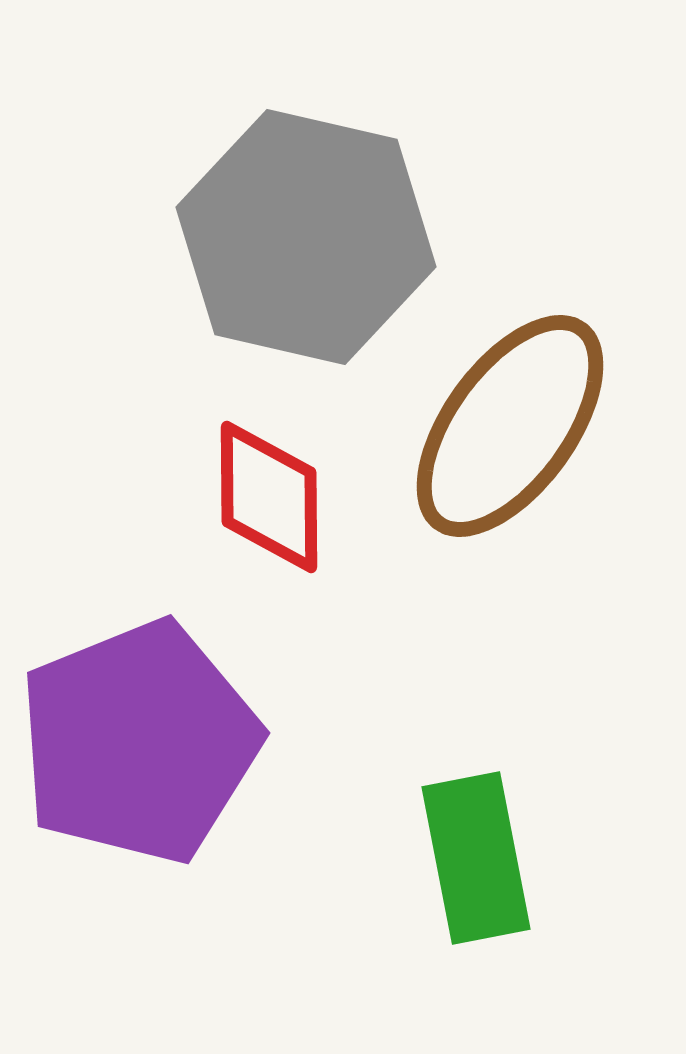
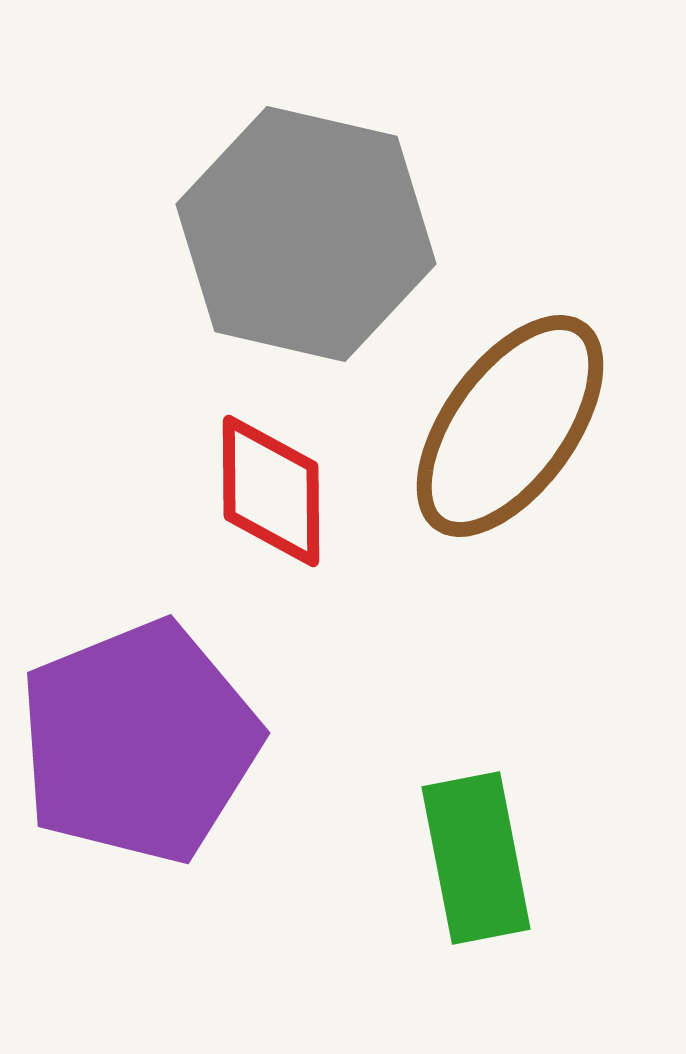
gray hexagon: moved 3 px up
red diamond: moved 2 px right, 6 px up
